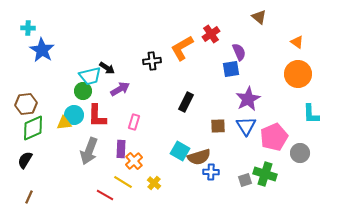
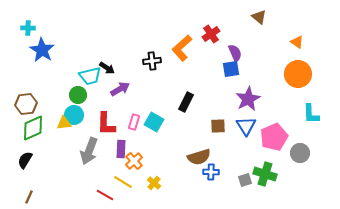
orange L-shape: rotated 12 degrees counterclockwise
purple semicircle: moved 4 px left, 1 px down
green circle: moved 5 px left, 4 px down
red L-shape: moved 9 px right, 8 px down
cyan square: moved 26 px left, 29 px up
